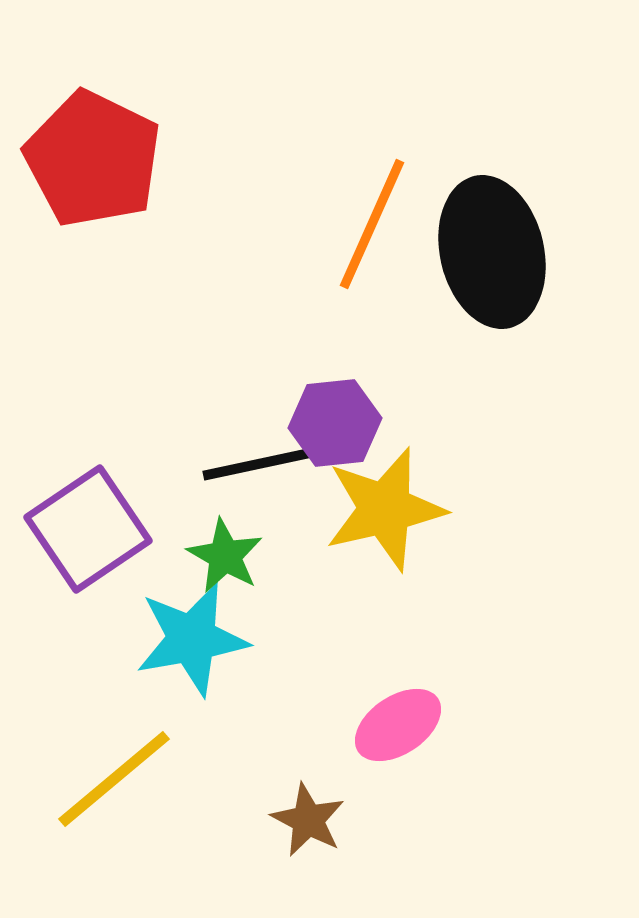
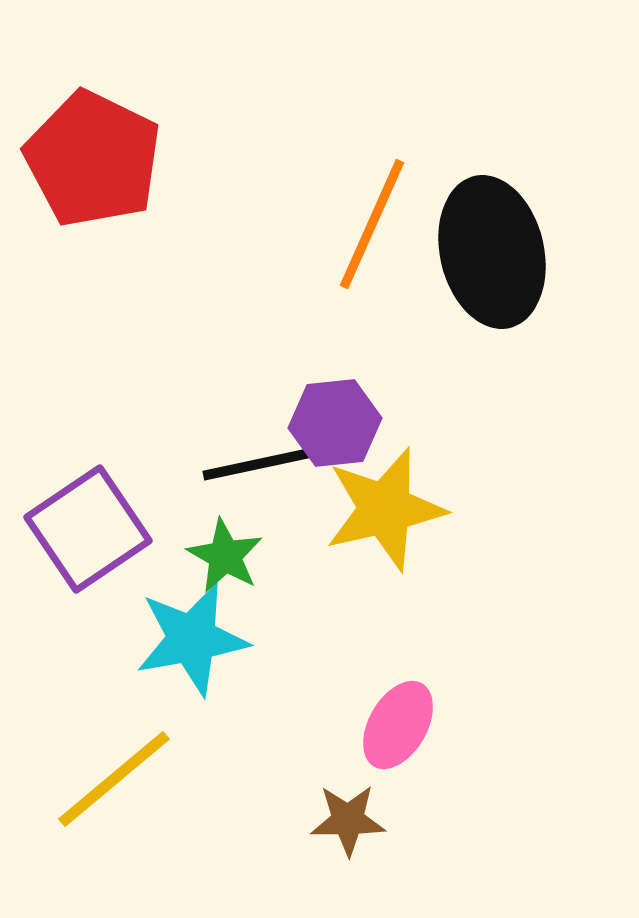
pink ellipse: rotated 26 degrees counterclockwise
brown star: moved 40 px right; rotated 28 degrees counterclockwise
